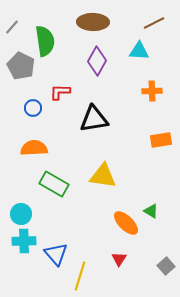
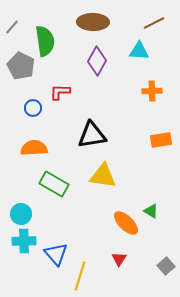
black triangle: moved 2 px left, 16 px down
